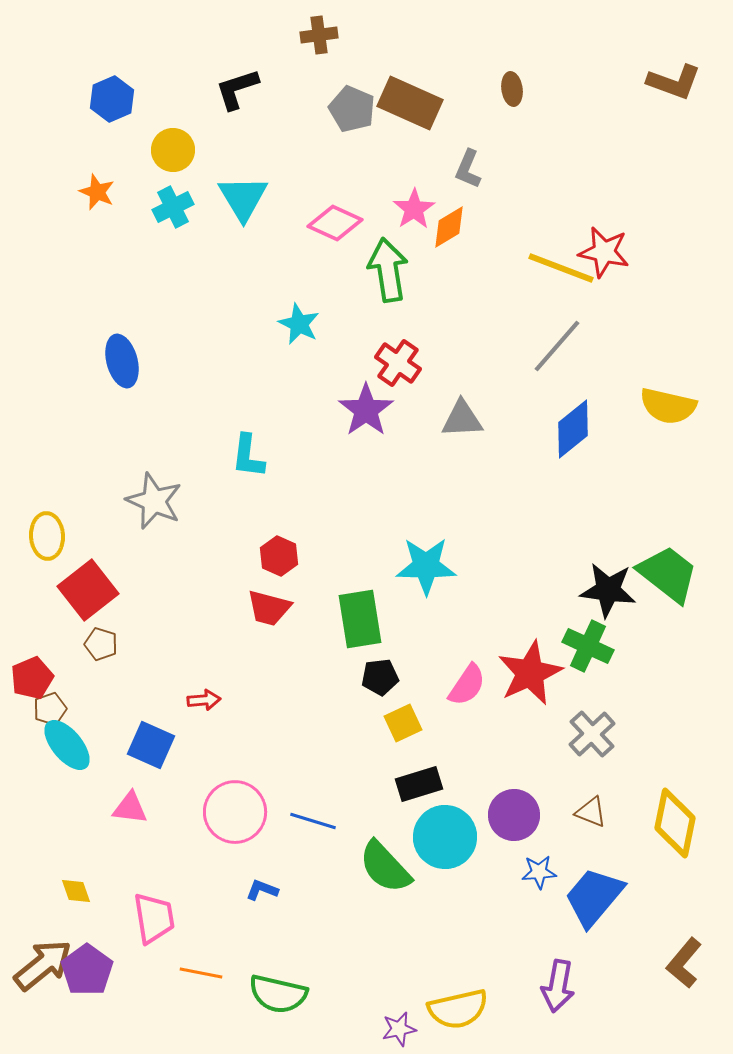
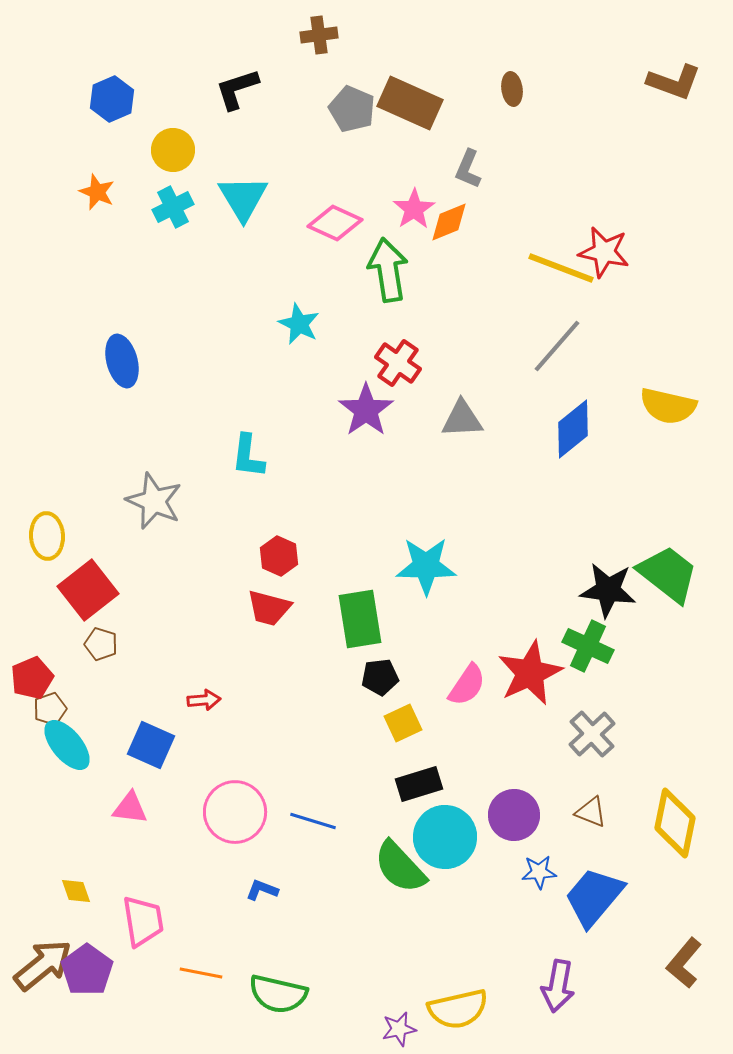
orange diamond at (449, 227): moved 5 px up; rotated 9 degrees clockwise
green semicircle at (385, 867): moved 15 px right
pink trapezoid at (154, 918): moved 11 px left, 3 px down
